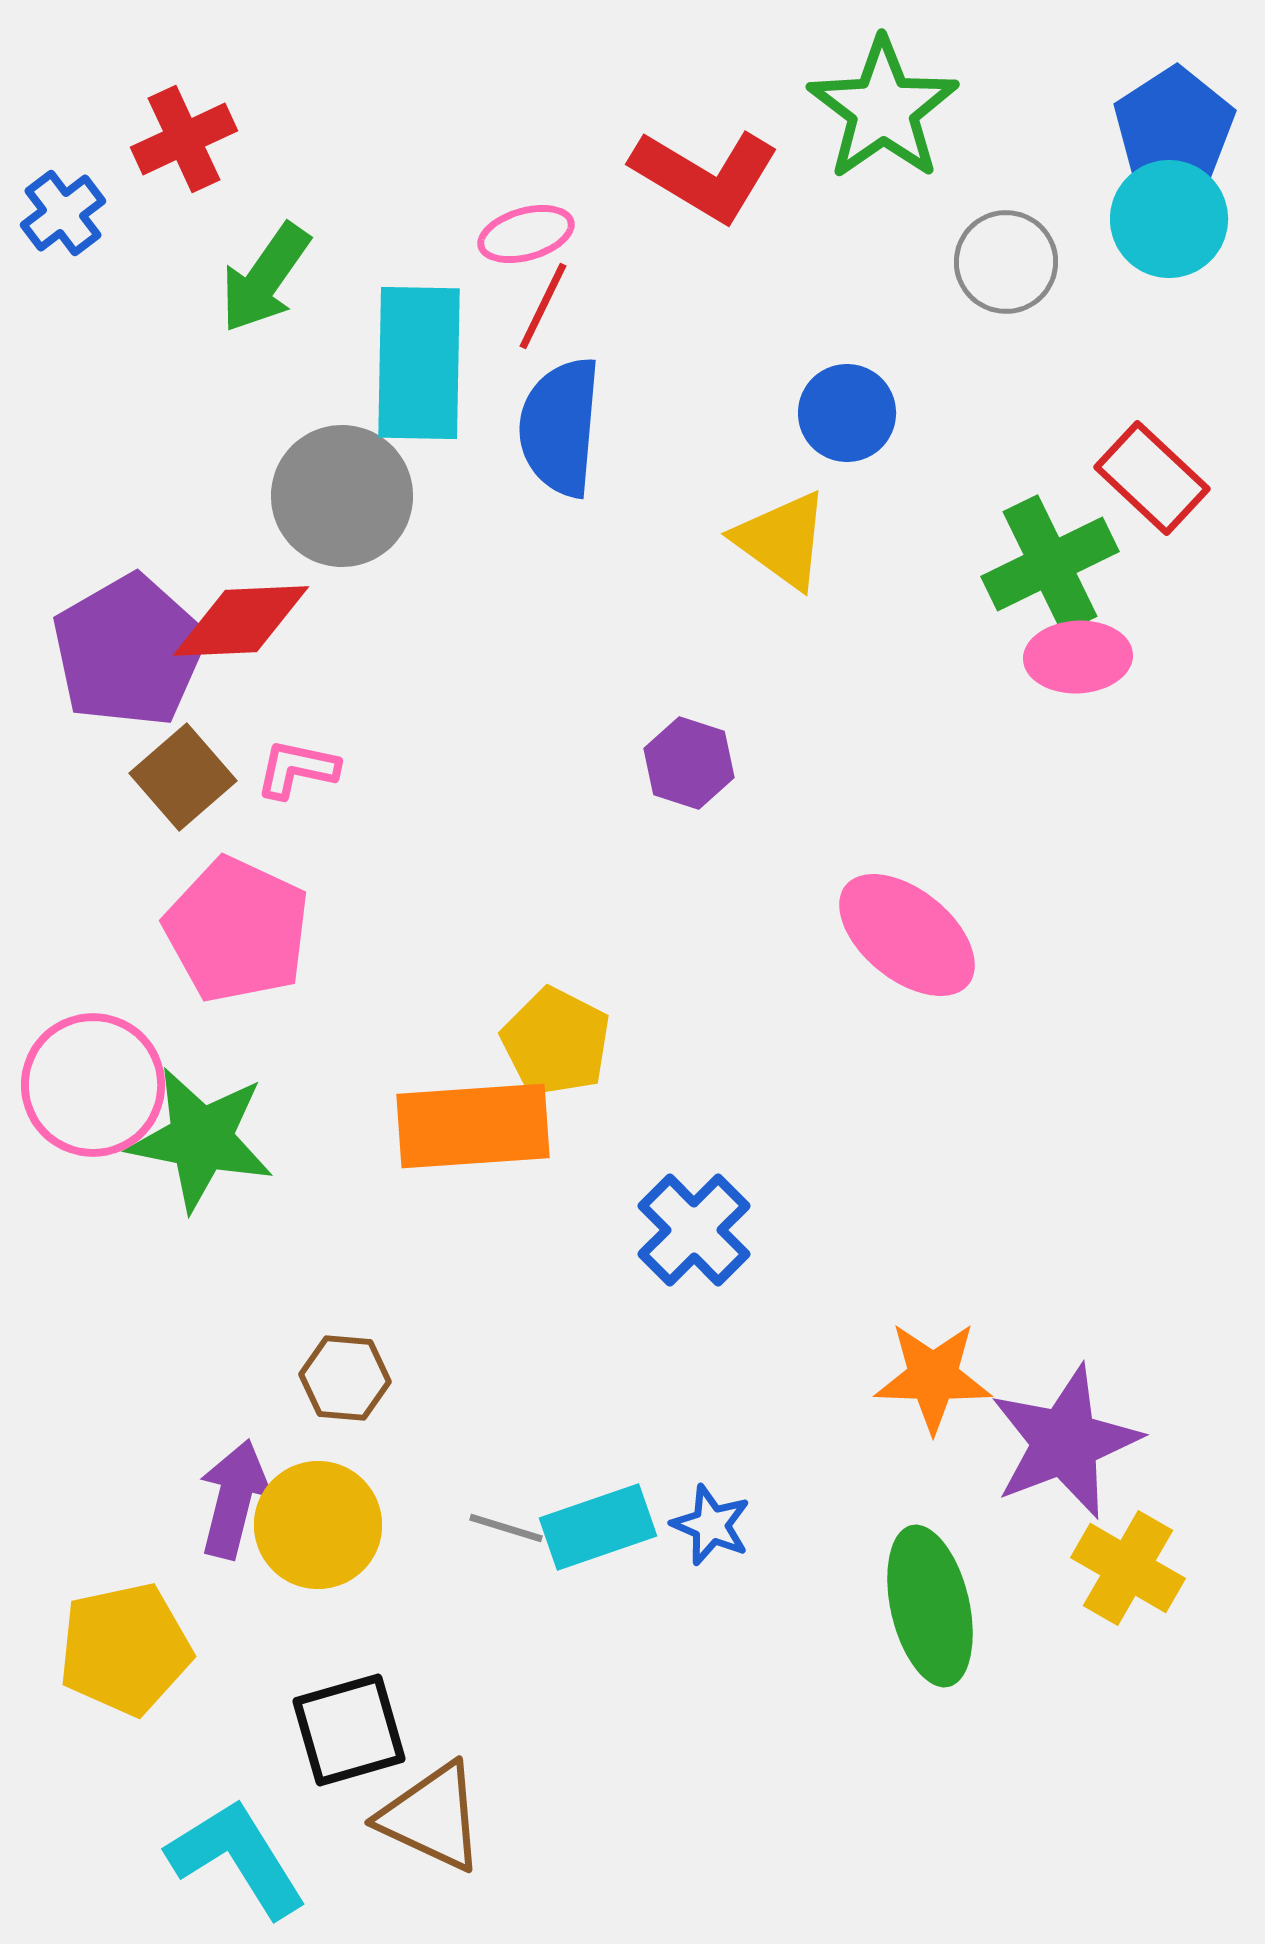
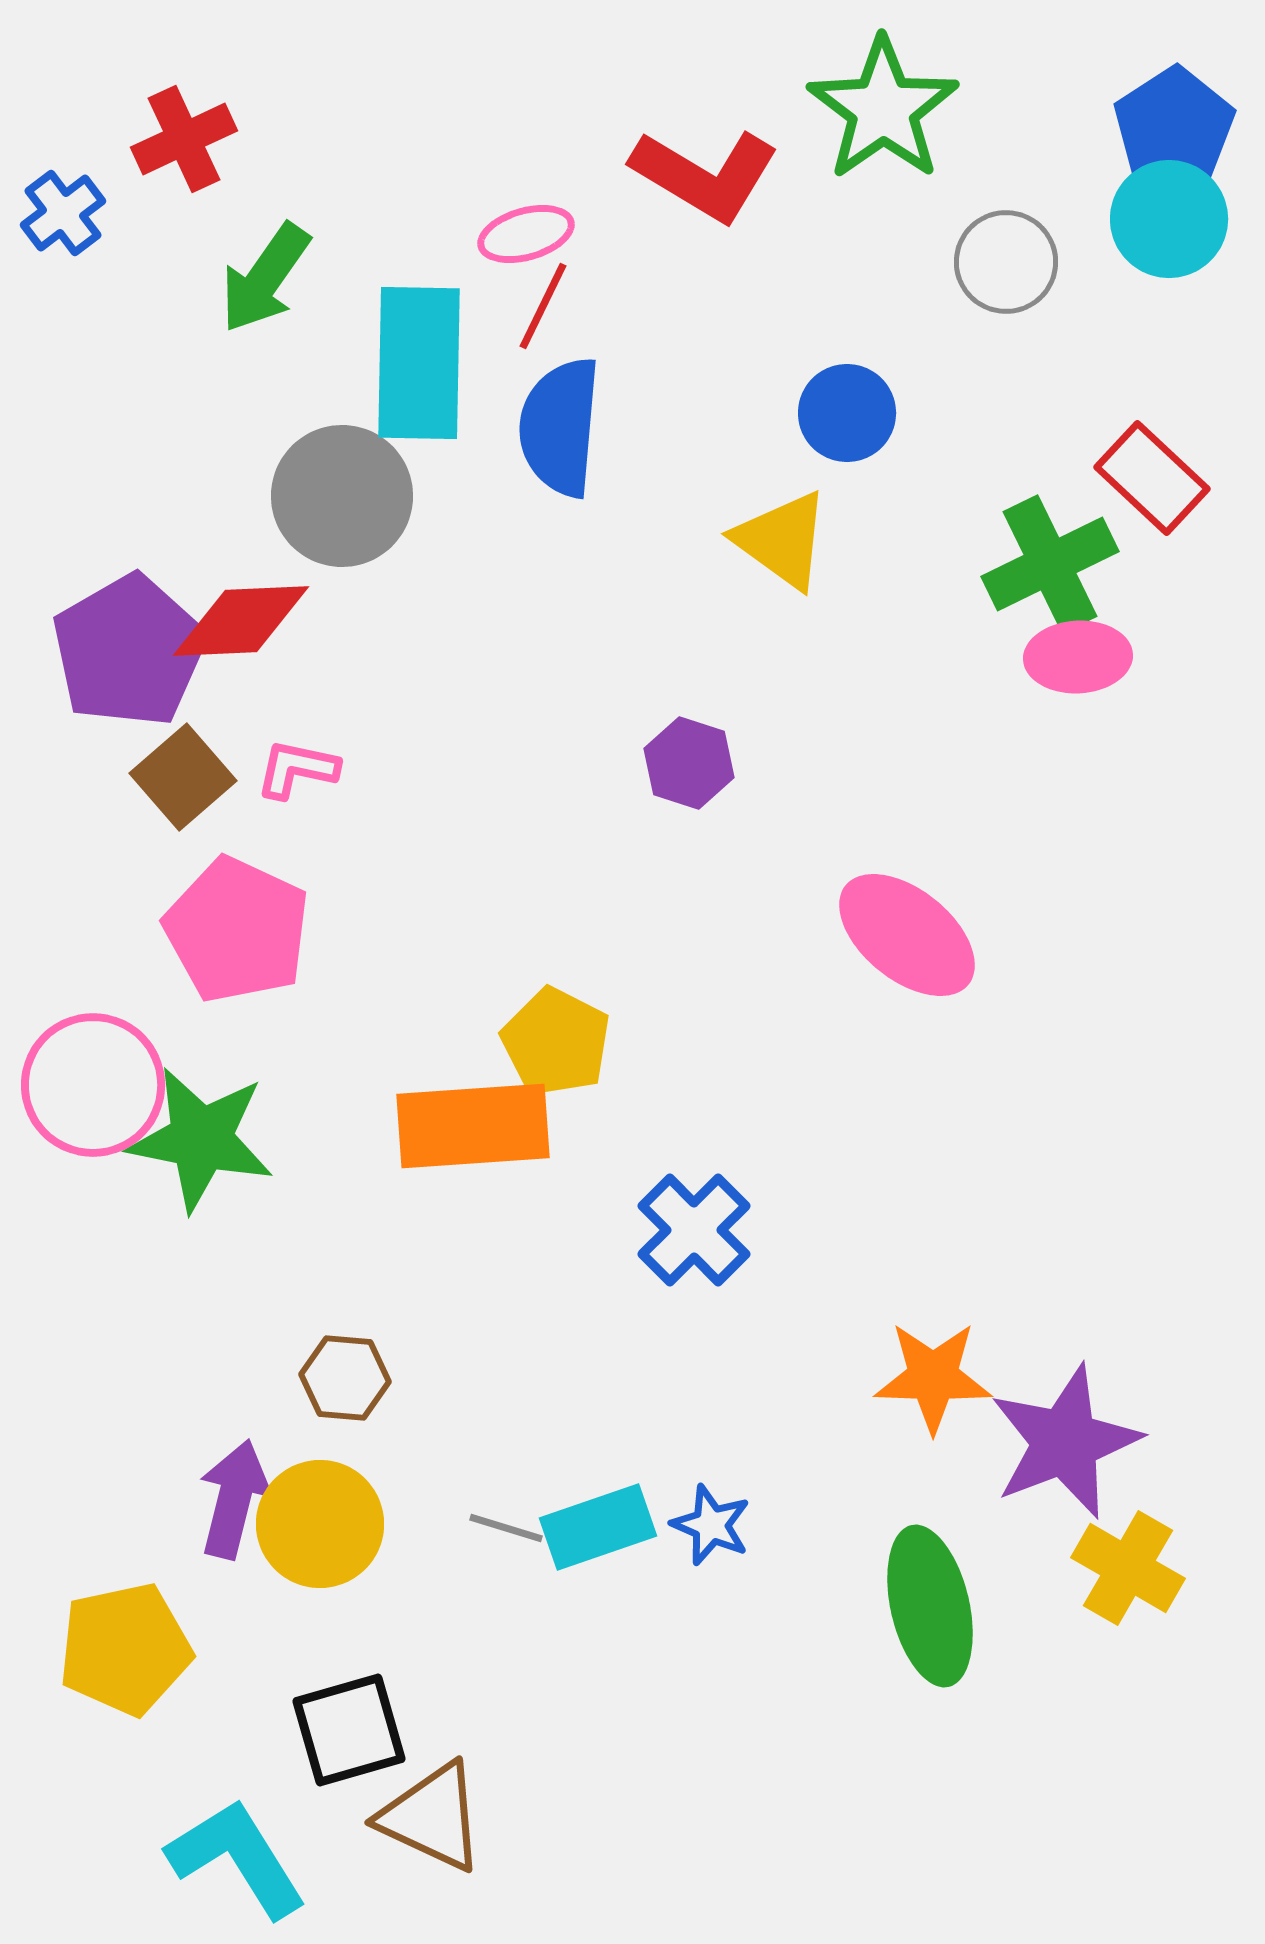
yellow circle at (318, 1525): moved 2 px right, 1 px up
